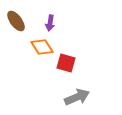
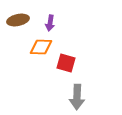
brown ellipse: moved 2 px right, 1 px up; rotated 65 degrees counterclockwise
orange diamond: moved 1 px left; rotated 55 degrees counterclockwise
gray arrow: rotated 115 degrees clockwise
